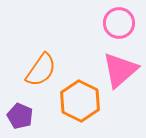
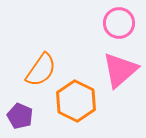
orange hexagon: moved 4 px left
